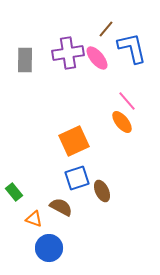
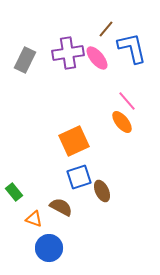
gray rectangle: rotated 25 degrees clockwise
blue square: moved 2 px right, 1 px up
